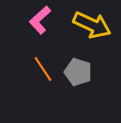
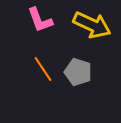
pink L-shape: rotated 68 degrees counterclockwise
